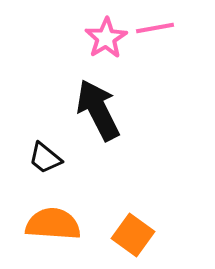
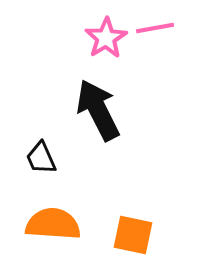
black trapezoid: moved 4 px left; rotated 27 degrees clockwise
orange square: rotated 24 degrees counterclockwise
